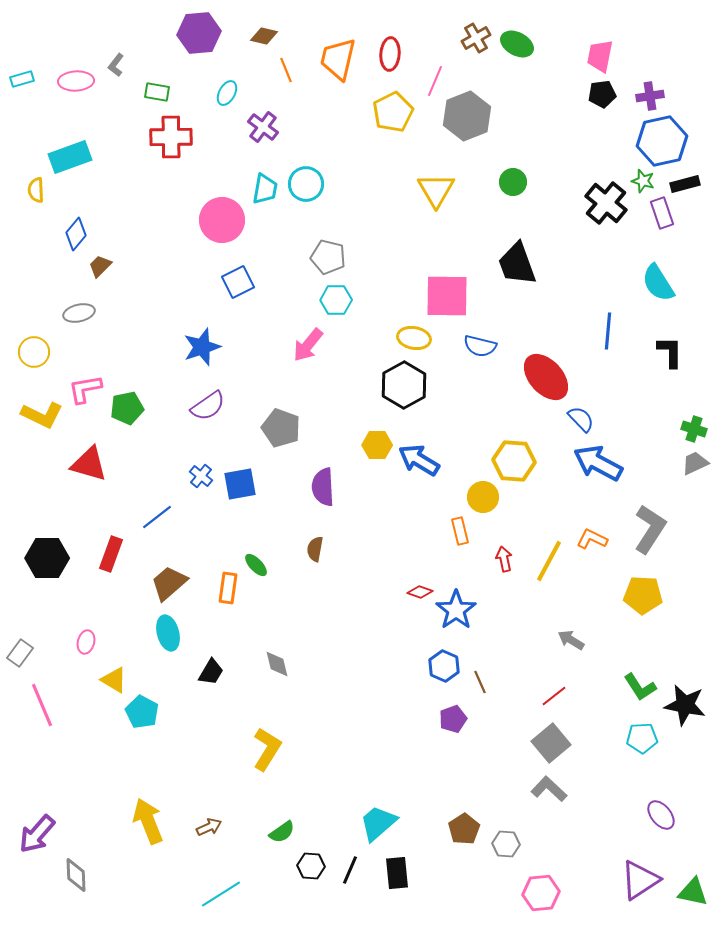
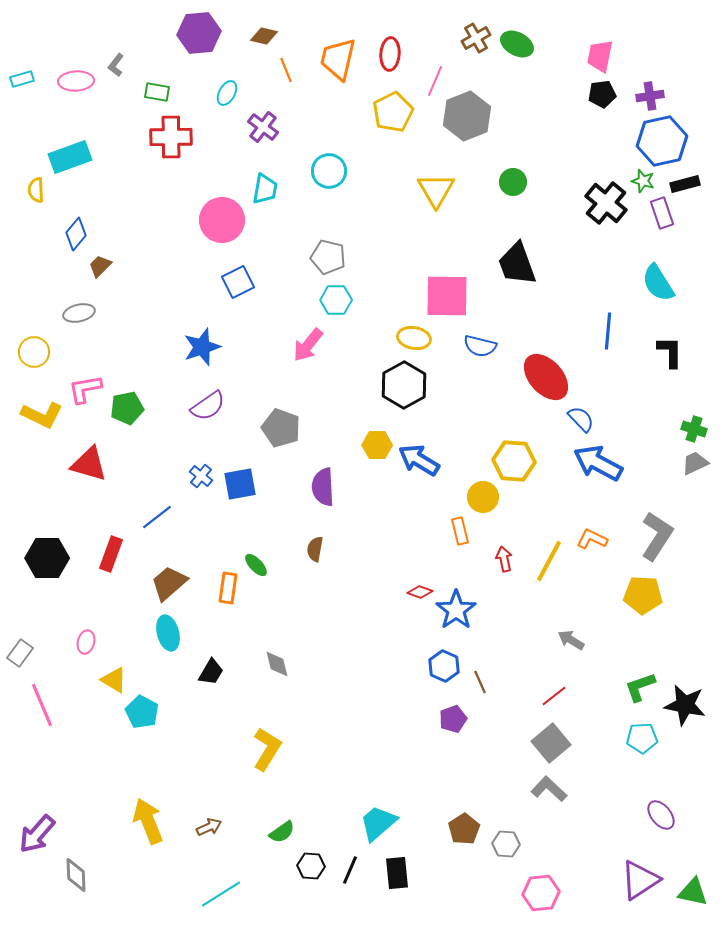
cyan circle at (306, 184): moved 23 px right, 13 px up
gray L-shape at (650, 529): moved 7 px right, 7 px down
green L-shape at (640, 687): rotated 104 degrees clockwise
